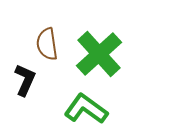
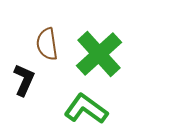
black L-shape: moved 1 px left
